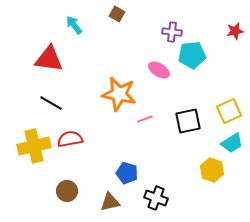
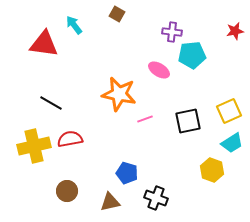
red triangle: moved 5 px left, 15 px up
